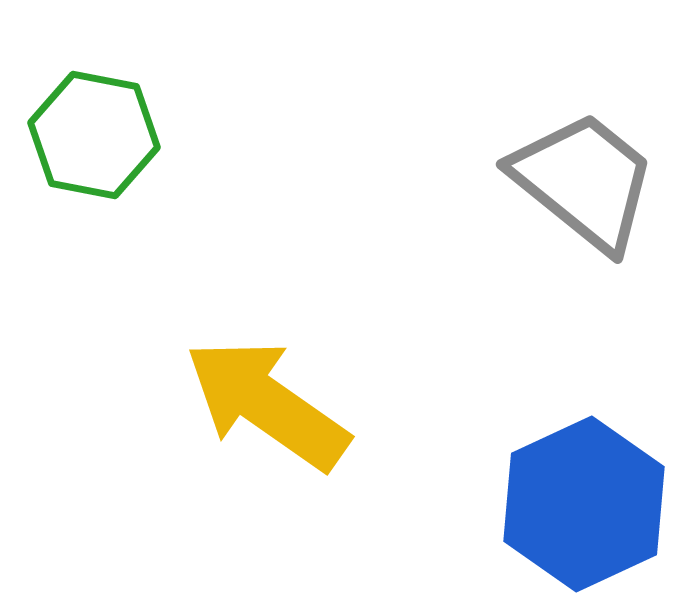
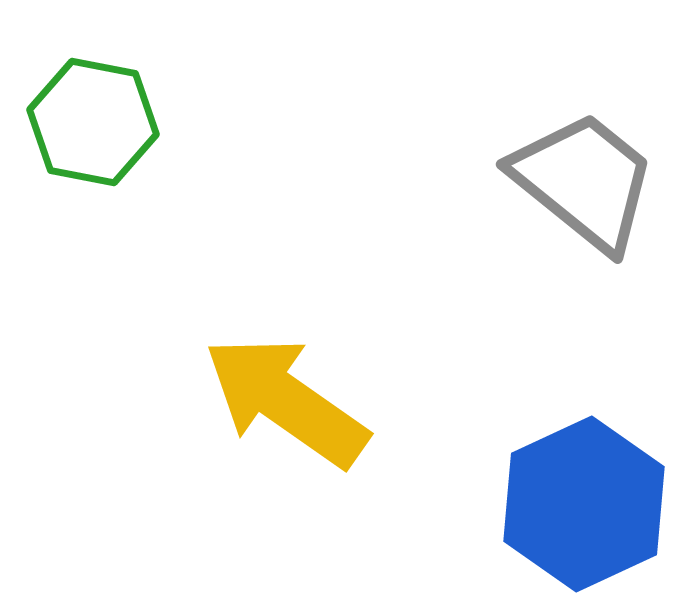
green hexagon: moved 1 px left, 13 px up
yellow arrow: moved 19 px right, 3 px up
